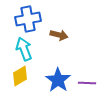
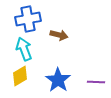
purple line: moved 9 px right, 1 px up
